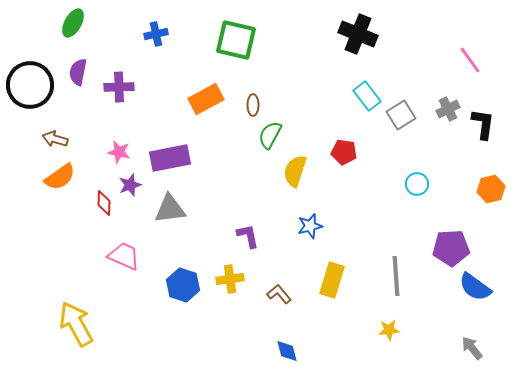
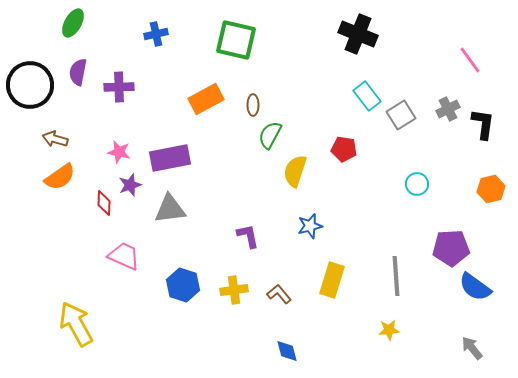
red pentagon: moved 3 px up
yellow cross: moved 4 px right, 11 px down
